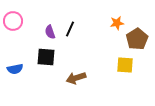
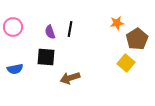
pink circle: moved 6 px down
black line: rotated 14 degrees counterclockwise
yellow square: moved 1 px right, 2 px up; rotated 36 degrees clockwise
brown arrow: moved 6 px left
